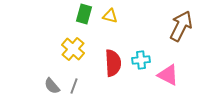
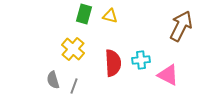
gray semicircle: moved 1 px right, 6 px up; rotated 24 degrees clockwise
